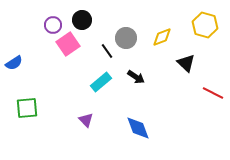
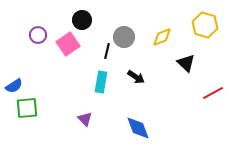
purple circle: moved 15 px left, 10 px down
gray circle: moved 2 px left, 1 px up
black line: rotated 49 degrees clockwise
blue semicircle: moved 23 px down
cyan rectangle: rotated 40 degrees counterclockwise
red line: rotated 55 degrees counterclockwise
purple triangle: moved 1 px left, 1 px up
